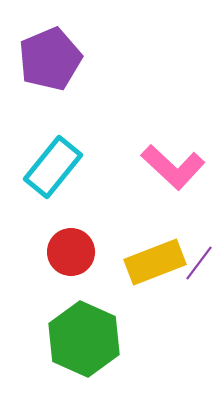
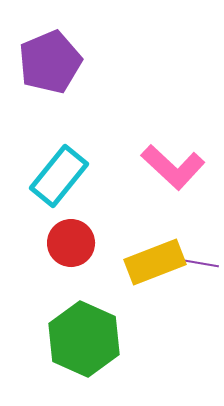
purple pentagon: moved 3 px down
cyan rectangle: moved 6 px right, 9 px down
red circle: moved 9 px up
purple line: rotated 63 degrees clockwise
